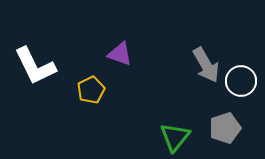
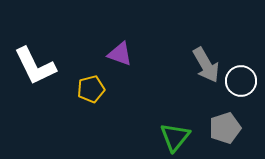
yellow pentagon: moved 1 px up; rotated 12 degrees clockwise
